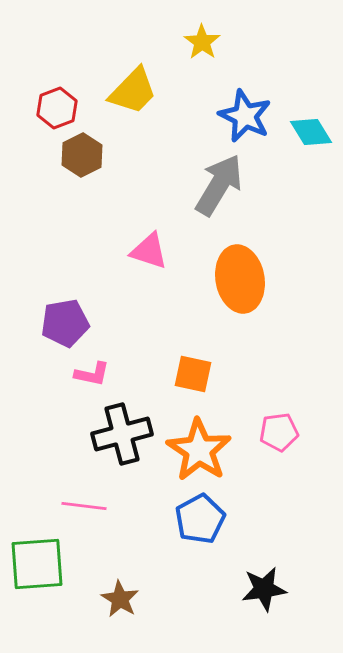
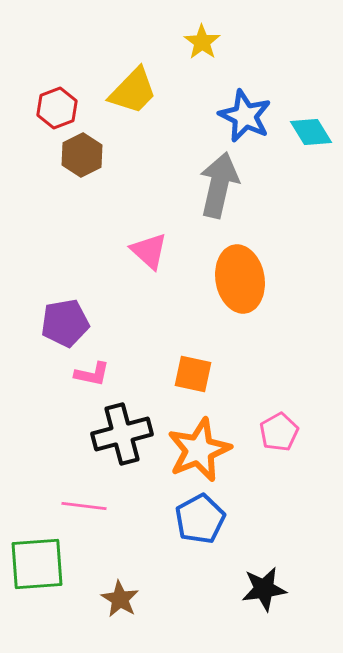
gray arrow: rotated 18 degrees counterclockwise
pink triangle: rotated 24 degrees clockwise
pink pentagon: rotated 21 degrees counterclockwise
orange star: rotated 16 degrees clockwise
